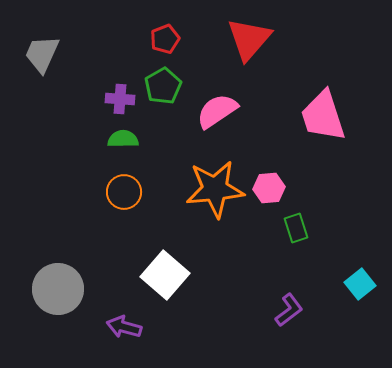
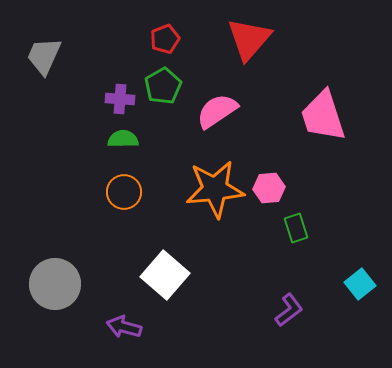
gray trapezoid: moved 2 px right, 2 px down
gray circle: moved 3 px left, 5 px up
